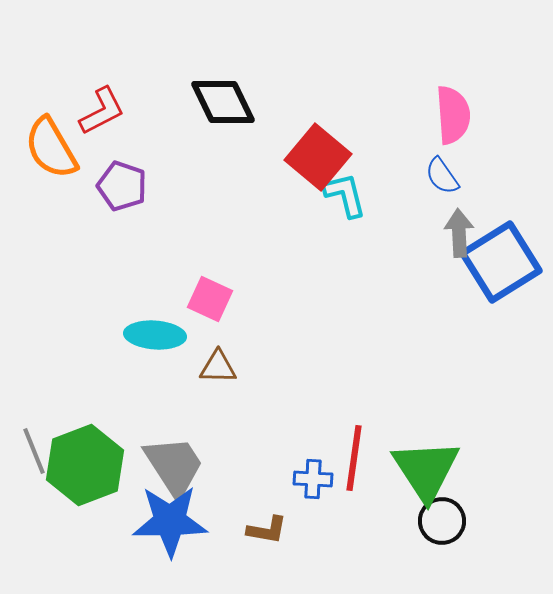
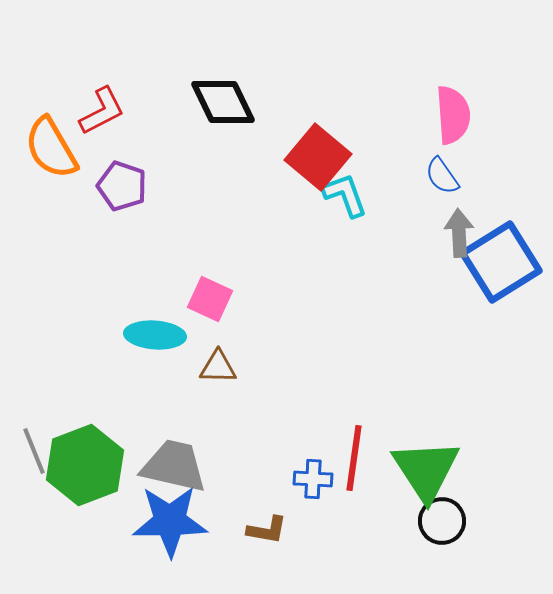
cyan L-shape: rotated 6 degrees counterclockwise
gray trapezoid: rotated 44 degrees counterclockwise
